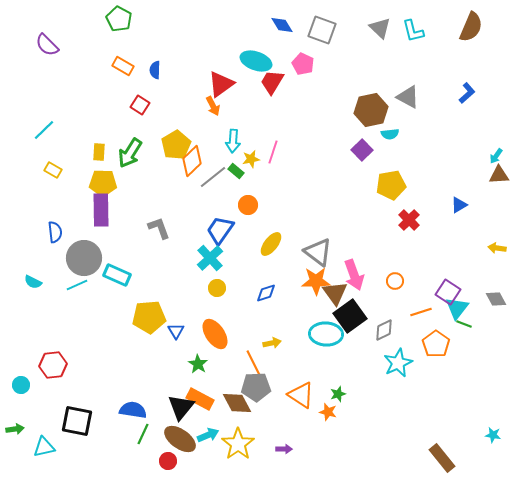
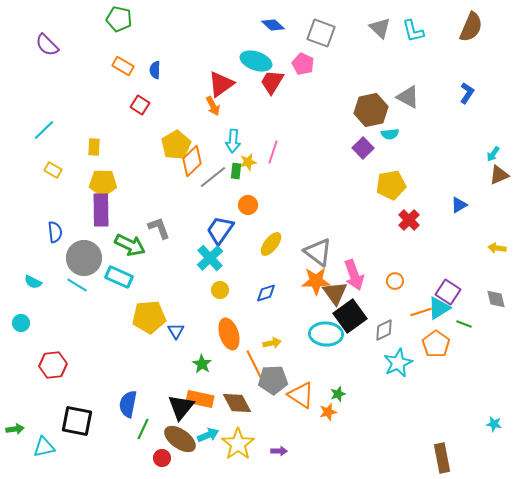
green pentagon at (119, 19): rotated 15 degrees counterclockwise
blue diamond at (282, 25): moved 9 px left; rotated 15 degrees counterclockwise
gray square at (322, 30): moved 1 px left, 3 px down
blue L-shape at (467, 93): rotated 15 degrees counterclockwise
purple square at (362, 150): moved 1 px right, 2 px up
yellow rectangle at (99, 152): moved 5 px left, 5 px up
green arrow at (130, 153): moved 92 px down; rotated 96 degrees counterclockwise
cyan arrow at (496, 156): moved 3 px left, 2 px up
yellow star at (251, 159): moved 3 px left, 3 px down
green rectangle at (236, 171): rotated 56 degrees clockwise
brown triangle at (499, 175): rotated 20 degrees counterclockwise
cyan rectangle at (117, 275): moved 2 px right, 2 px down
cyan line at (77, 285): rotated 55 degrees clockwise
yellow circle at (217, 288): moved 3 px right, 2 px down
gray diamond at (496, 299): rotated 15 degrees clockwise
cyan triangle at (457, 308): moved 18 px left; rotated 20 degrees clockwise
orange ellipse at (215, 334): moved 14 px right; rotated 16 degrees clockwise
green star at (198, 364): moved 4 px right
cyan circle at (21, 385): moved 62 px up
gray pentagon at (256, 387): moved 17 px right, 7 px up
orange rectangle at (200, 399): rotated 16 degrees counterclockwise
blue semicircle at (133, 410): moved 5 px left, 6 px up; rotated 88 degrees counterclockwise
orange star at (328, 412): rotated 30 degrees counterclockwise
green line at (143, 434): moved 5 px up
cyan star at (493, 435): moved 1 px right, 11 px up
purple arrow at (284, 449): moved 5 px left, 2 px down
brown rectangle at (442, 458): rotated 28 degrees clockwise
red circle at (168, 461): moved 6 px left, 3 px up
